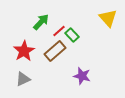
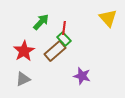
red line: moved 5 px right, 3 px up; rotated 40 degrees counterclockwise
green rectangle: moved 8 px left, 4 px down
